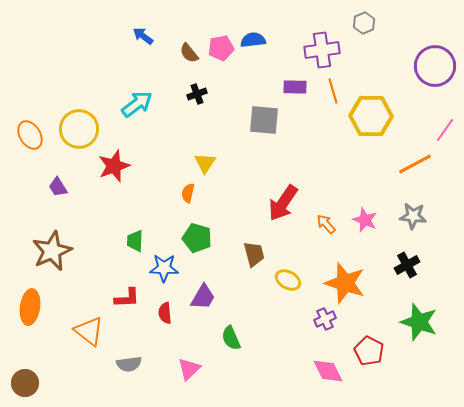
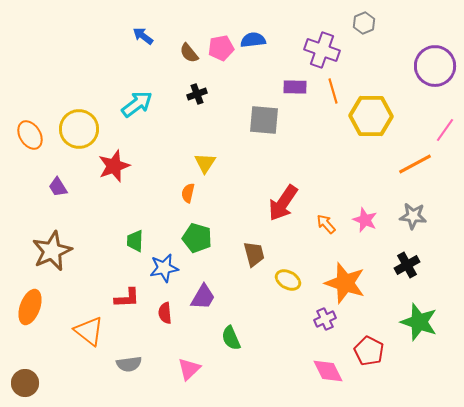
purple cross at (322, 50): rotated 28 degrees clockwise
blue star at (164, 268): rotated 12 degrees counterclockwise
orange ellipse at (30, 307): rotated 12 degrees clockwise
